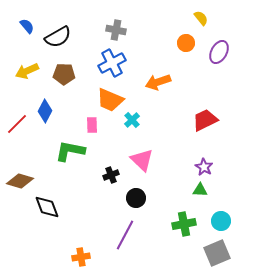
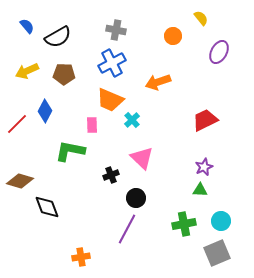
orange circle: moved 13 px left, 7 px up
pink triangle: moved 2 px up
purple star: rotated 18 degrees clockwise
purple line: moved 2 px right, 6 px up
